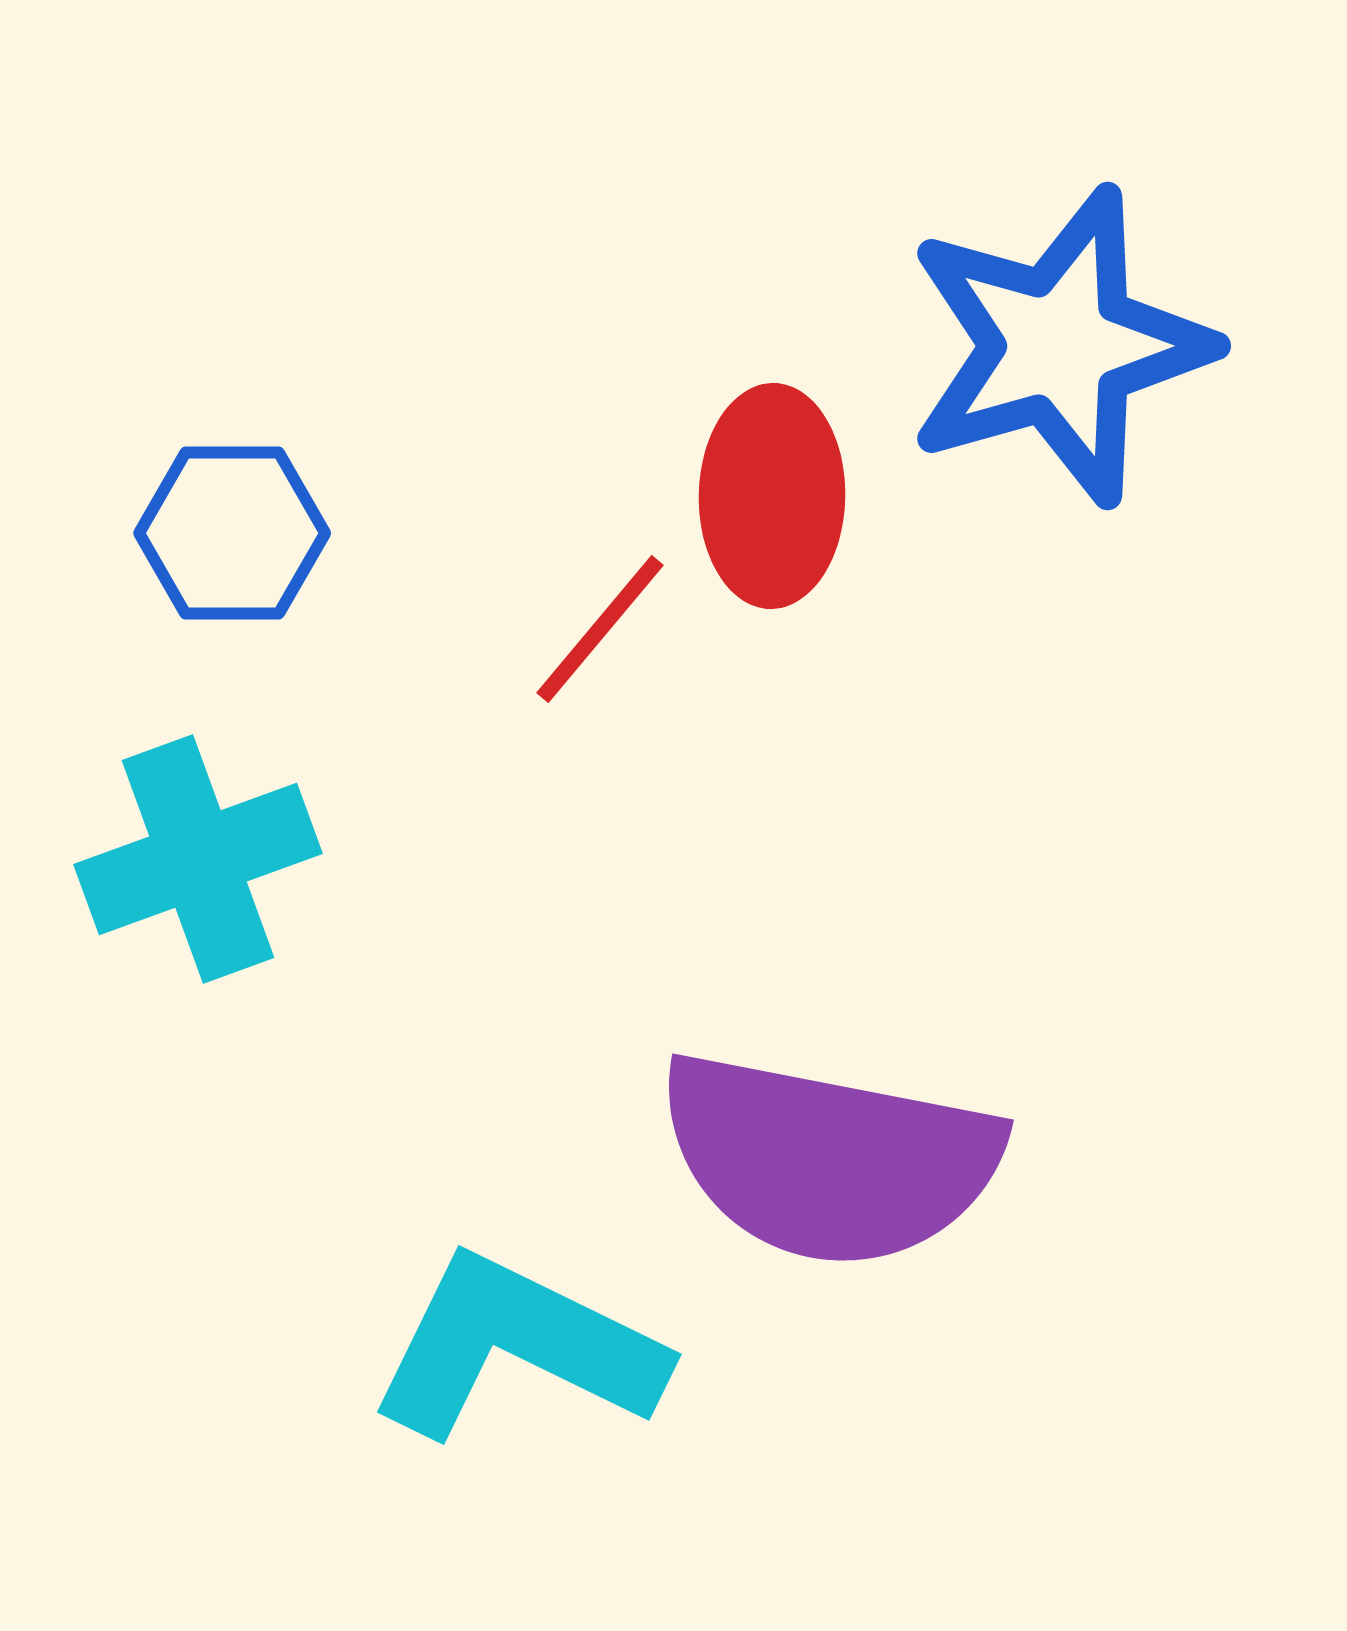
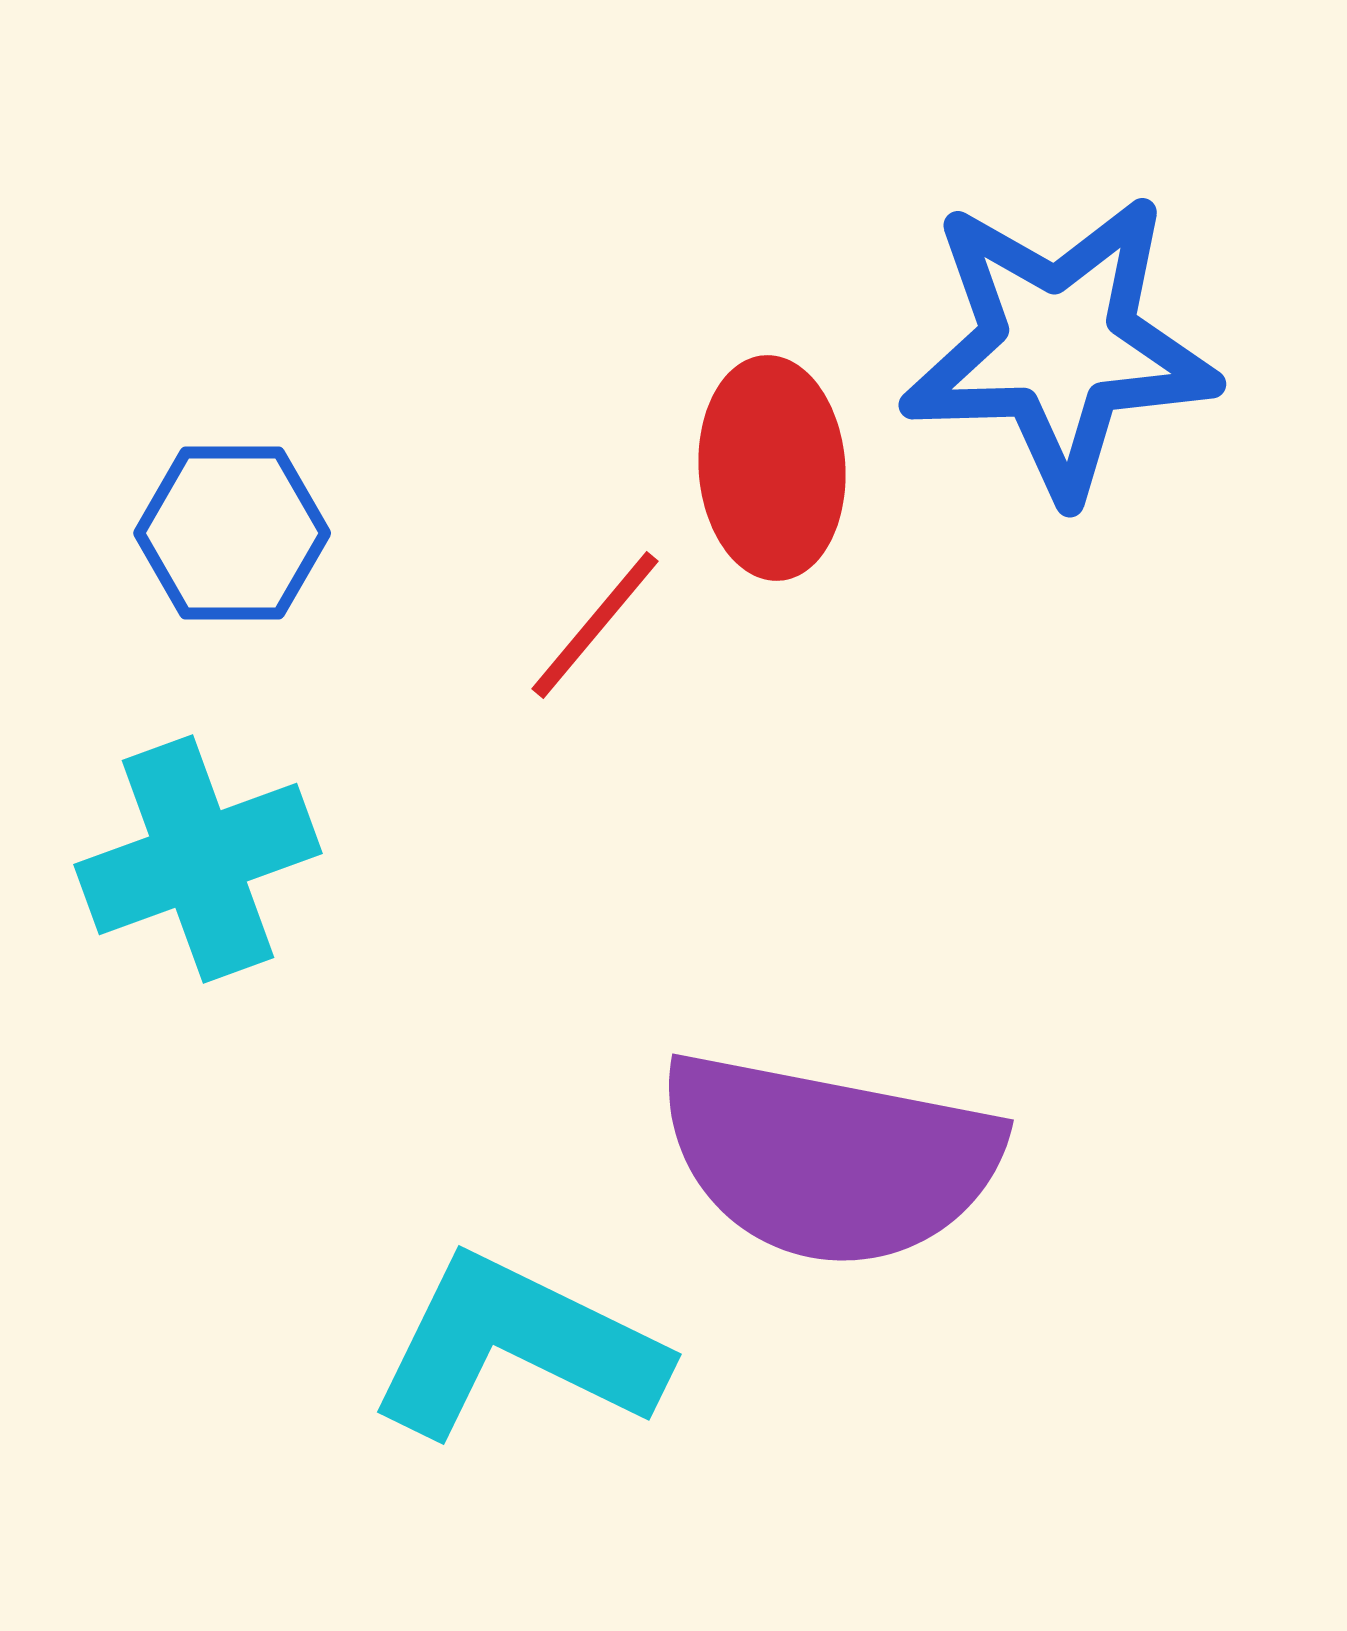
blue star: rotated 14 degrees clockwise
red ellipse: moved 28 px up; rotated 5 degrees counterclockwise
red line: moved 5 px left, 4 px up
